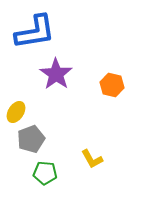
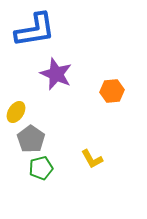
blue L-shape: moved 2 px up
purple star: rotated 12 degrees counterclockwise
orange hexagon: moved 6 px down; rotated 20 degrees counterclockwise
gray pentagon: rotated 16 degrees counterclockwise
green pentagon: moved 4 px left, 5 px up; rotated 20 degrees counterclockwise
